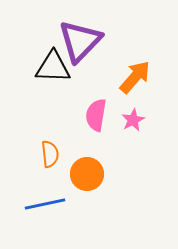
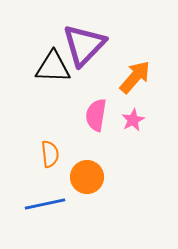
purple triangle: moved 4 px right, 4 px down
orange circle: moved 3 px down
